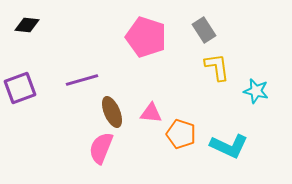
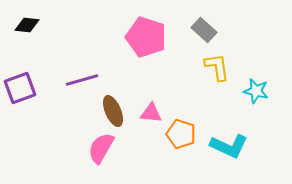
gray rectangle: rotated 15 degrees counterclockwise
brown ellipse: moved 1 px right, 1 px up
pink semicircle: rotated 8 degrees clockwise
